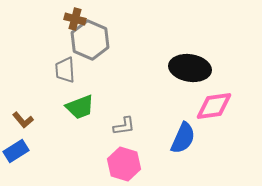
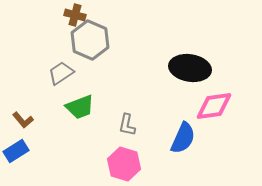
brown cross: moved 4 px up
gray trapezoid: moved 4 px left, 3 px down; rotated 60 degrees clockwise
gray L-shape: moved 3 px right, 1 px up; rotated 110 degrees clockwise
